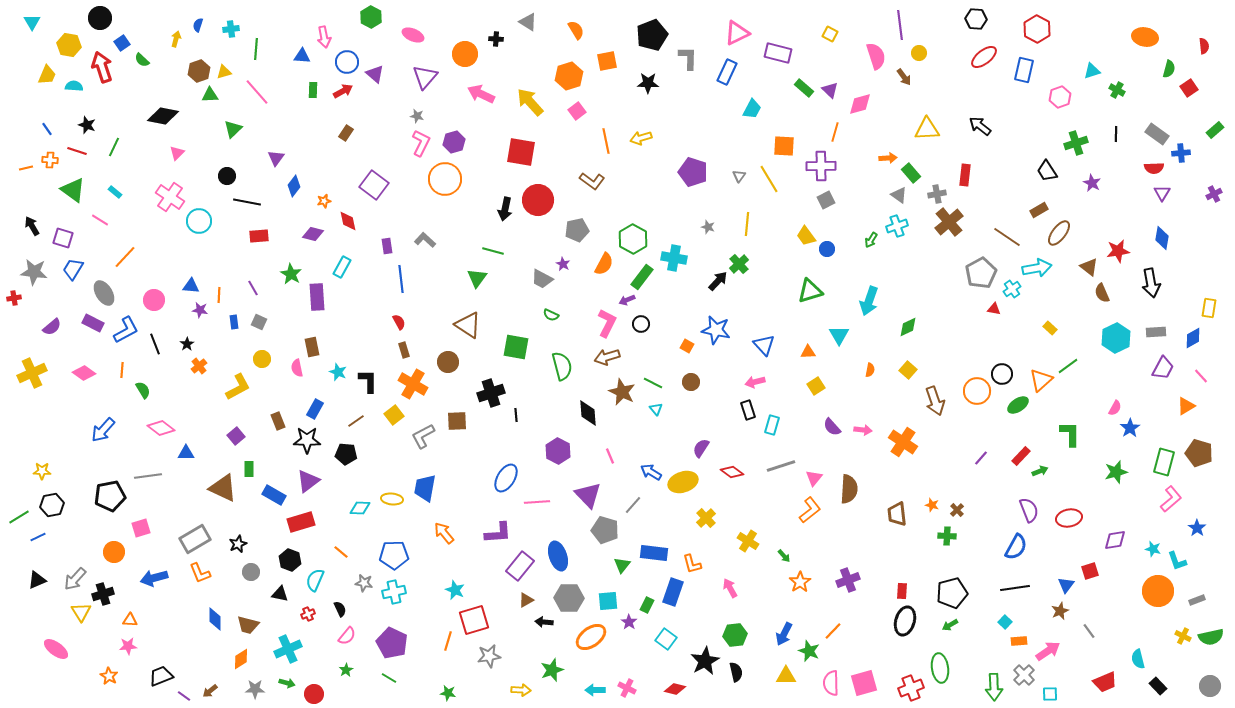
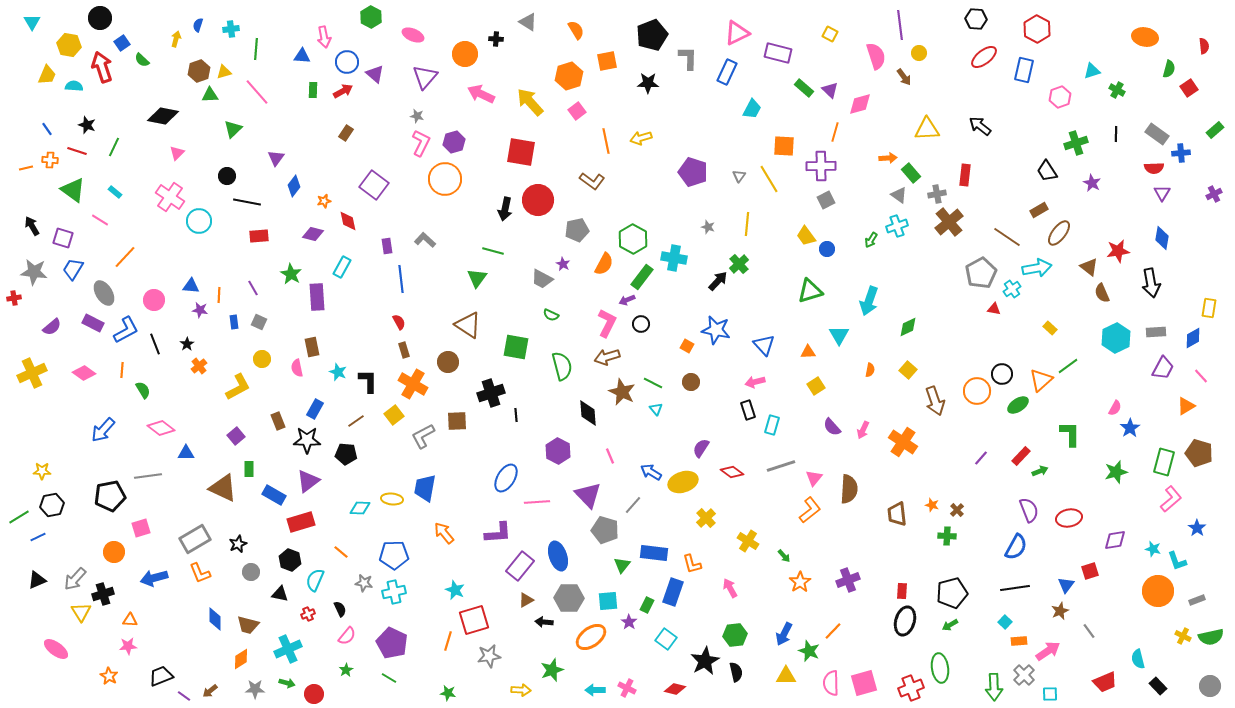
pink arrow at (863, 430): rotated 108 degrees clockwise
